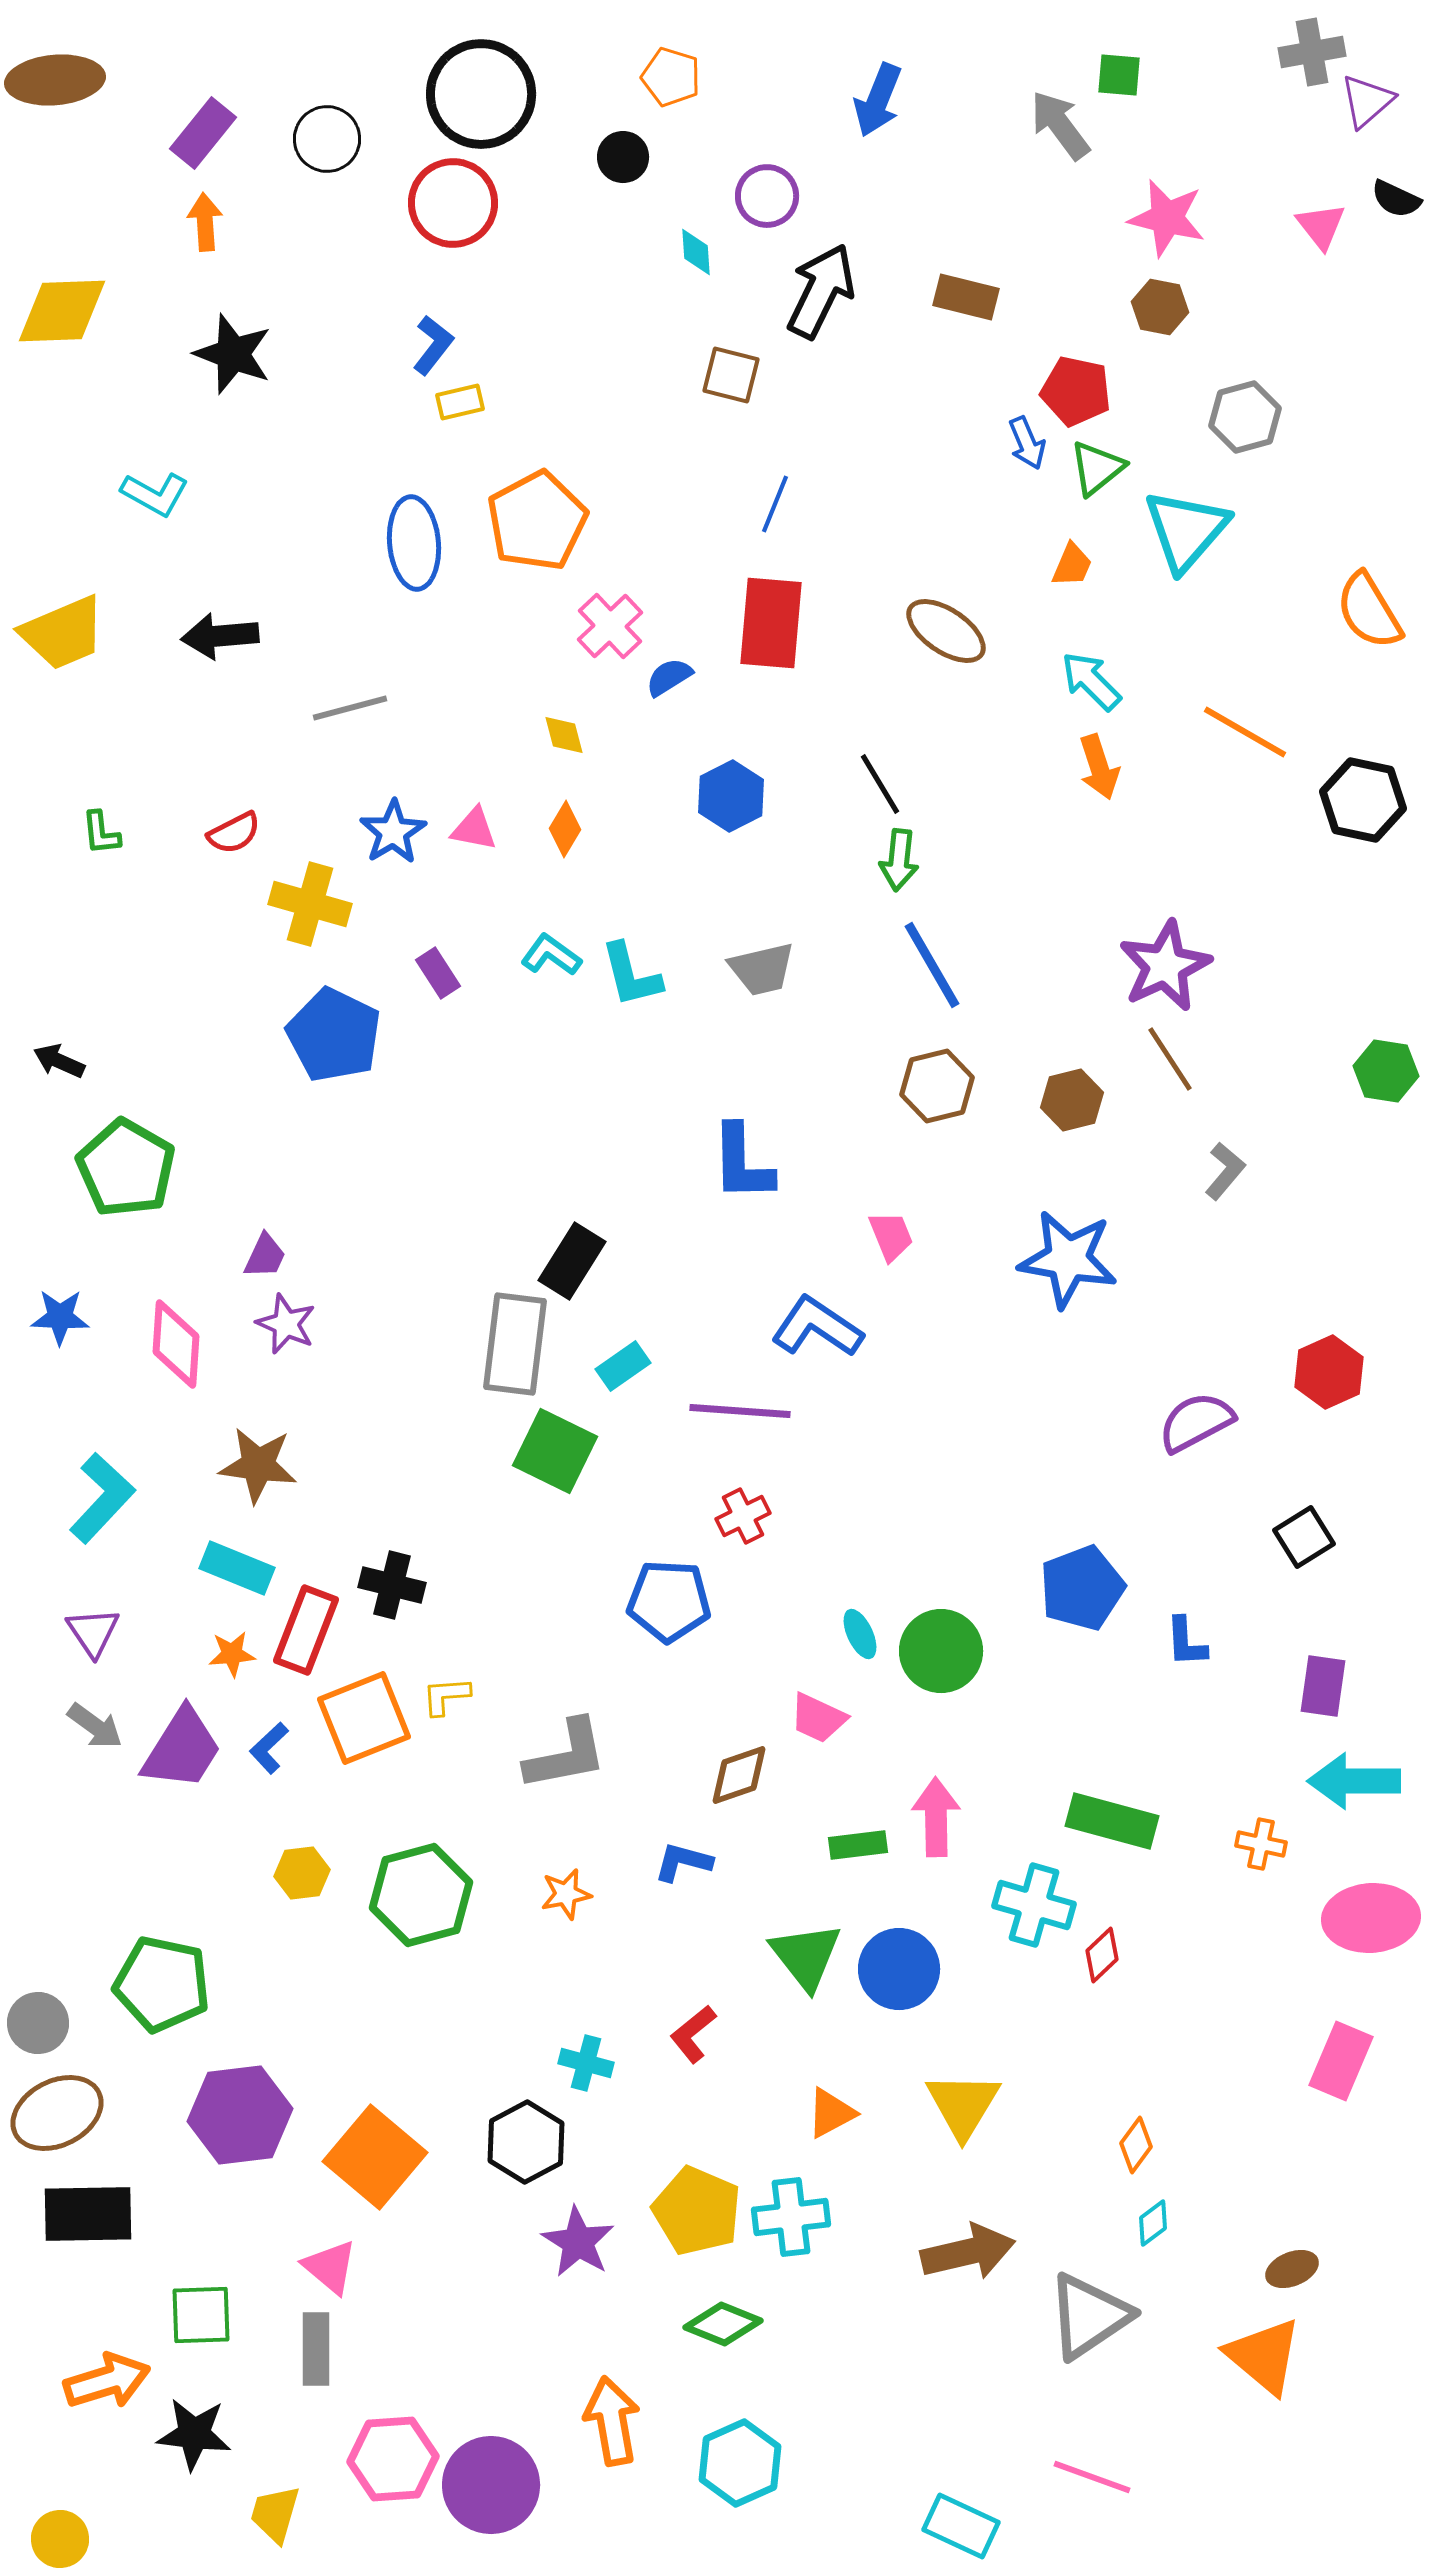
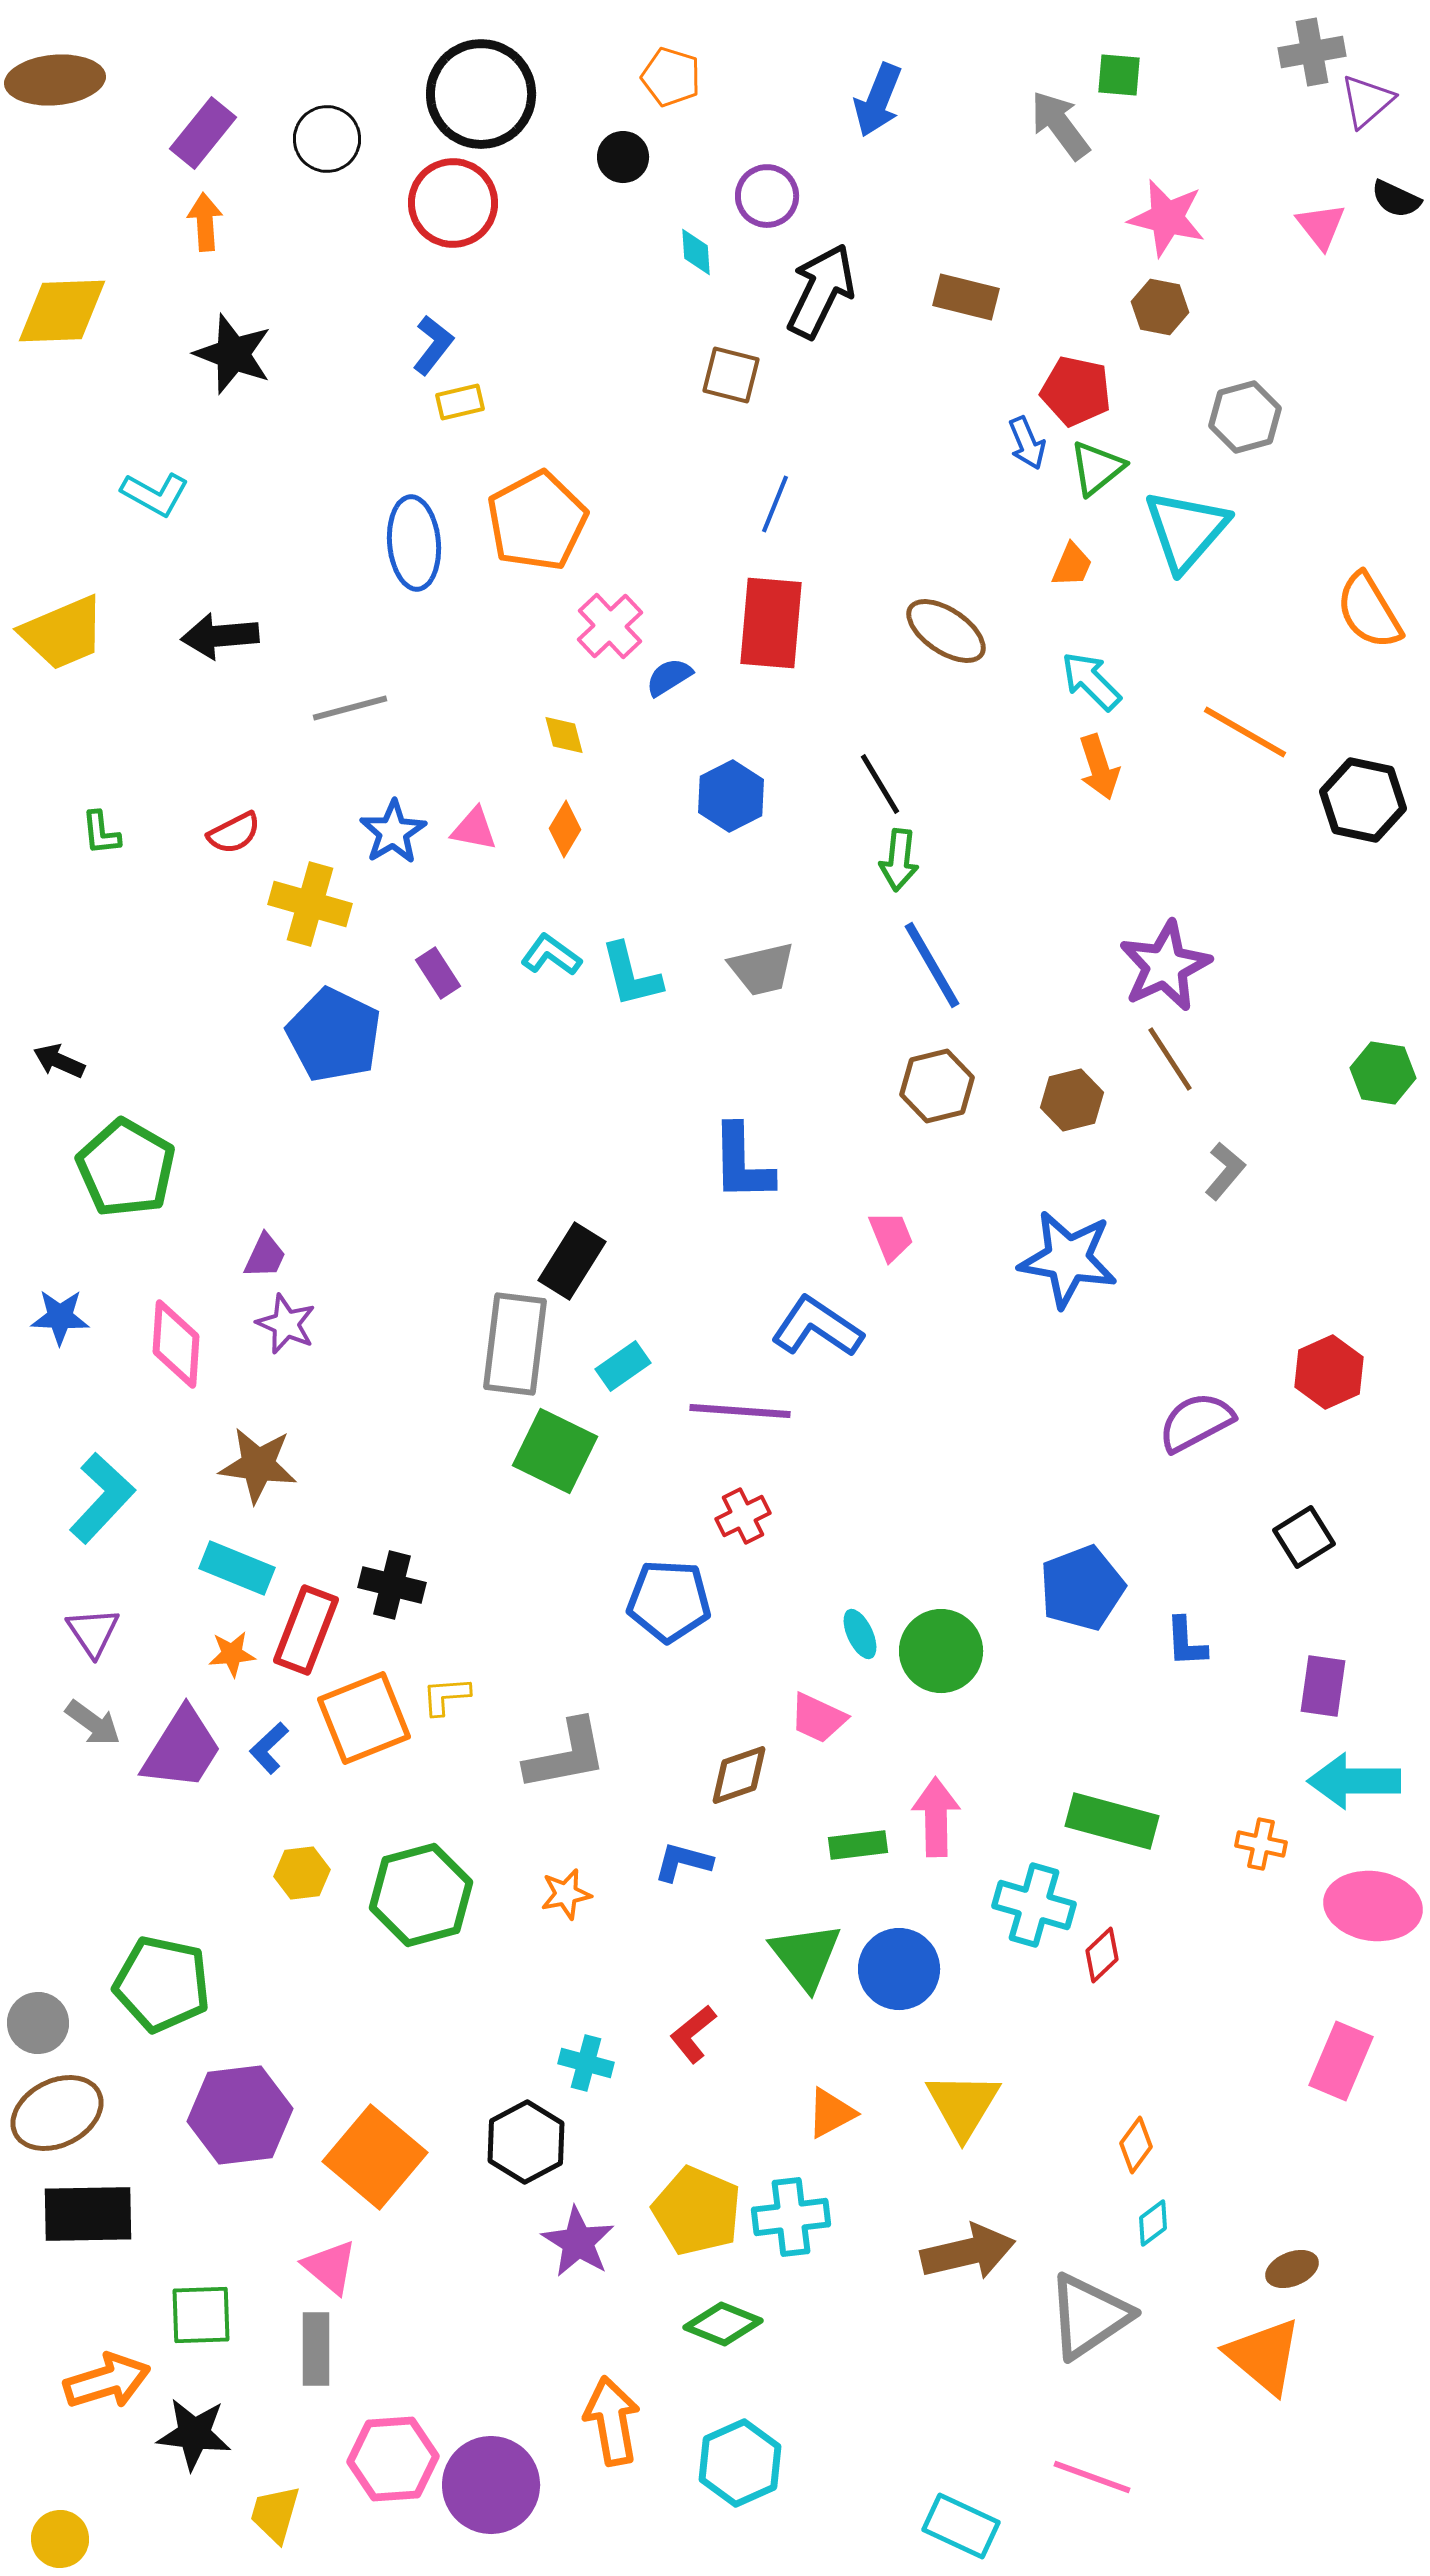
green hexagon at (1386, 1071): moved 3 px left, 2 px down
gray arrow at (95, 1726): moved 2 px left, 3 px up
pink ellipse at (1371, 1918): moved 2 px right, 12 px up; rotated 12 degrees clockwise
